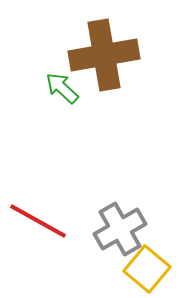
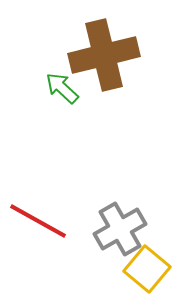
brown cross: rotated 4 degrees counterclockwise
